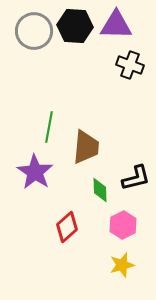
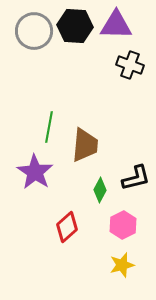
brown trapezoid: moved 1 px left, 2 px up
green diamond: rotated 30 degrees clockwise
